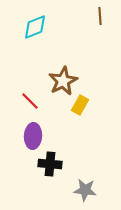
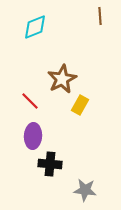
brown star: moved 1 px left, 2 px up
